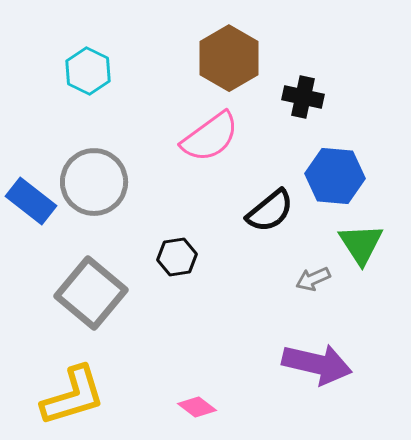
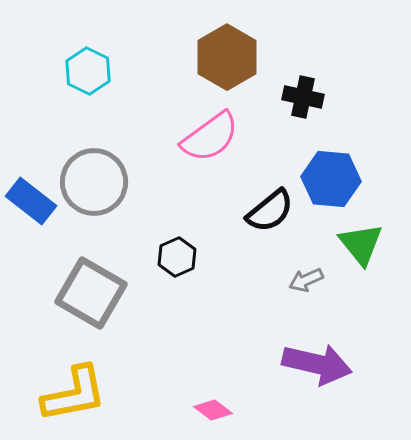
brown hexagon: moved 2 px left, 1 px up
blue hexagon: moved 4 px left, 3 px down
green triangle: rotated 6 degrees counterclockwise
black hexagon: rotated 15 degrees counterclockwise
gray arrow: moved 7 px left, 1 px down
gray square: rotated 10 degrees counterclockwise
yellow L-shape: moved 1 px right, 2 px up; rotated 6 degrees clockwise
pink diamond: moved 16 px right, 3 px down
